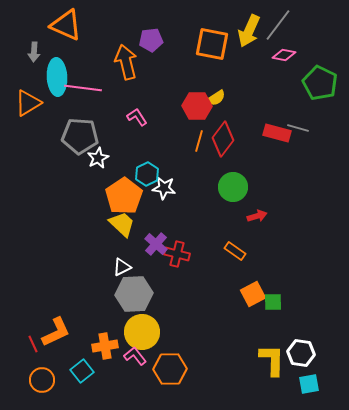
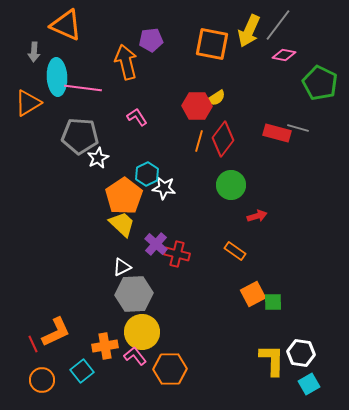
green circle at (233, 187): moved 2 px left, 2 px up
cyan square at (309, 384): rotated 20 degrees counterclockwise
